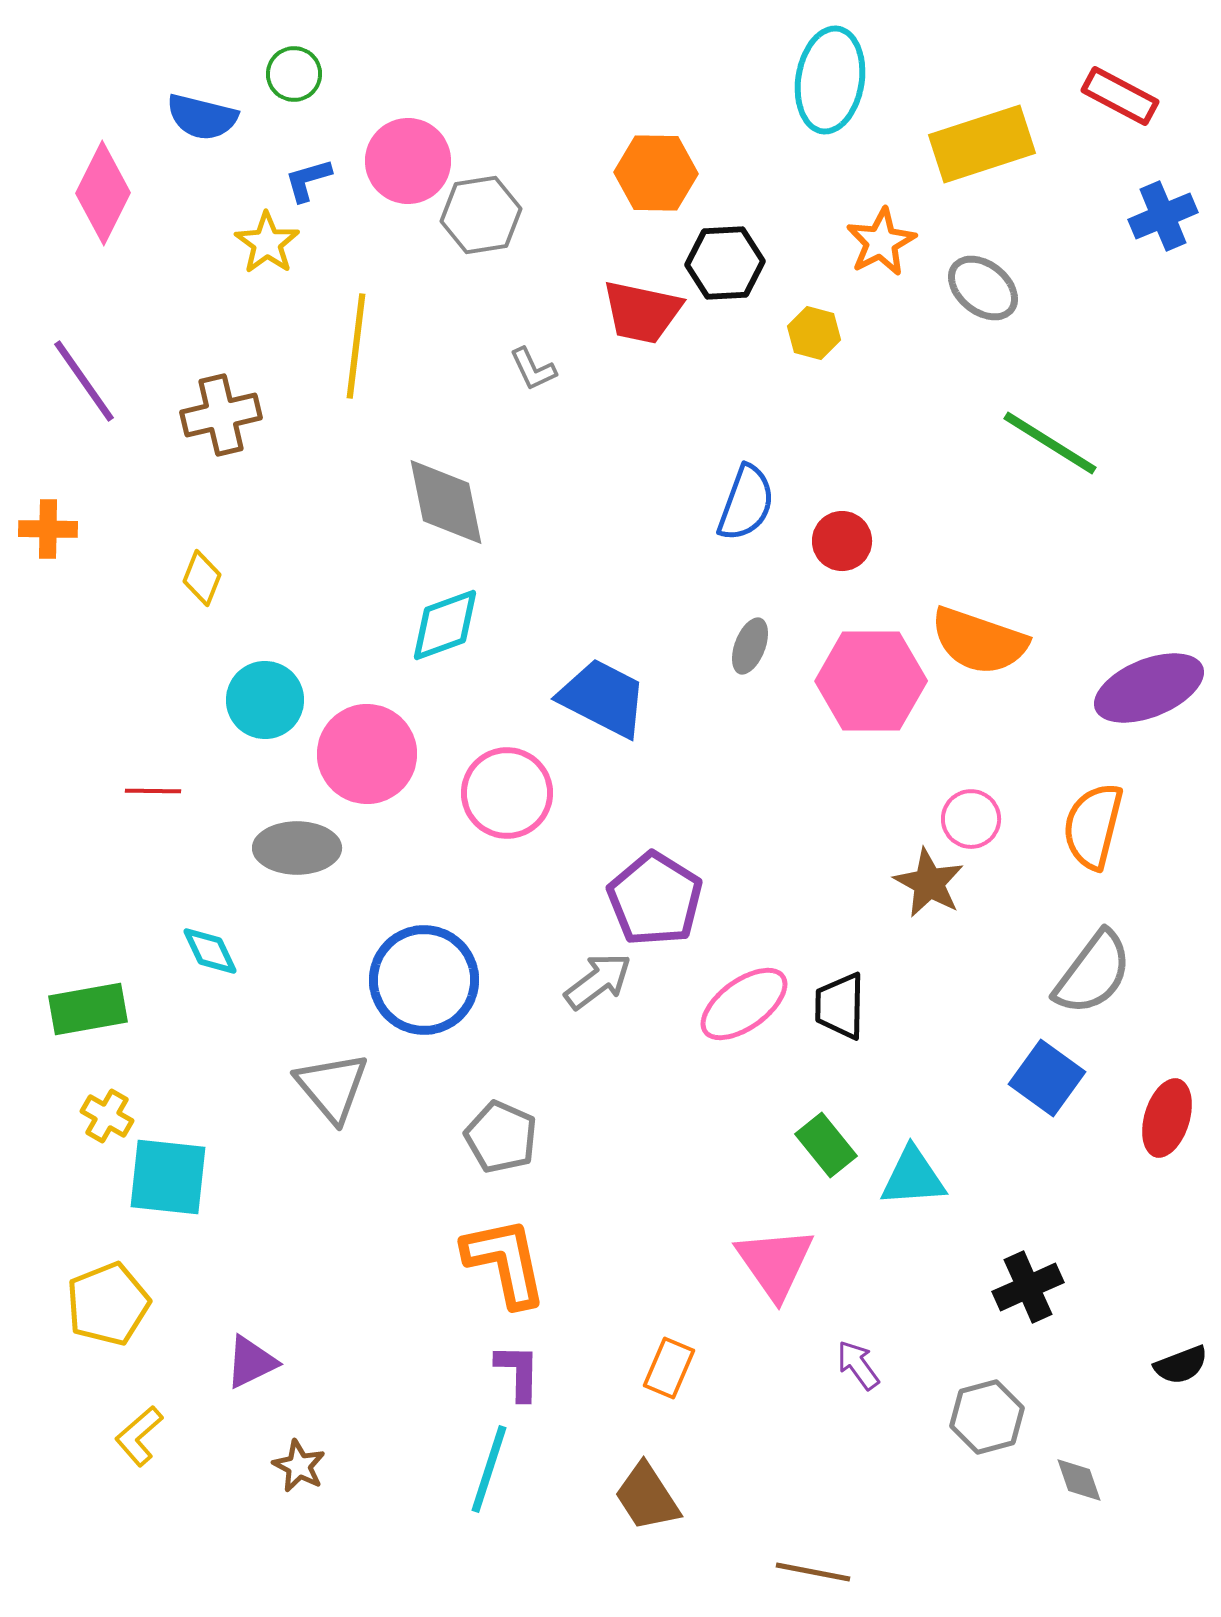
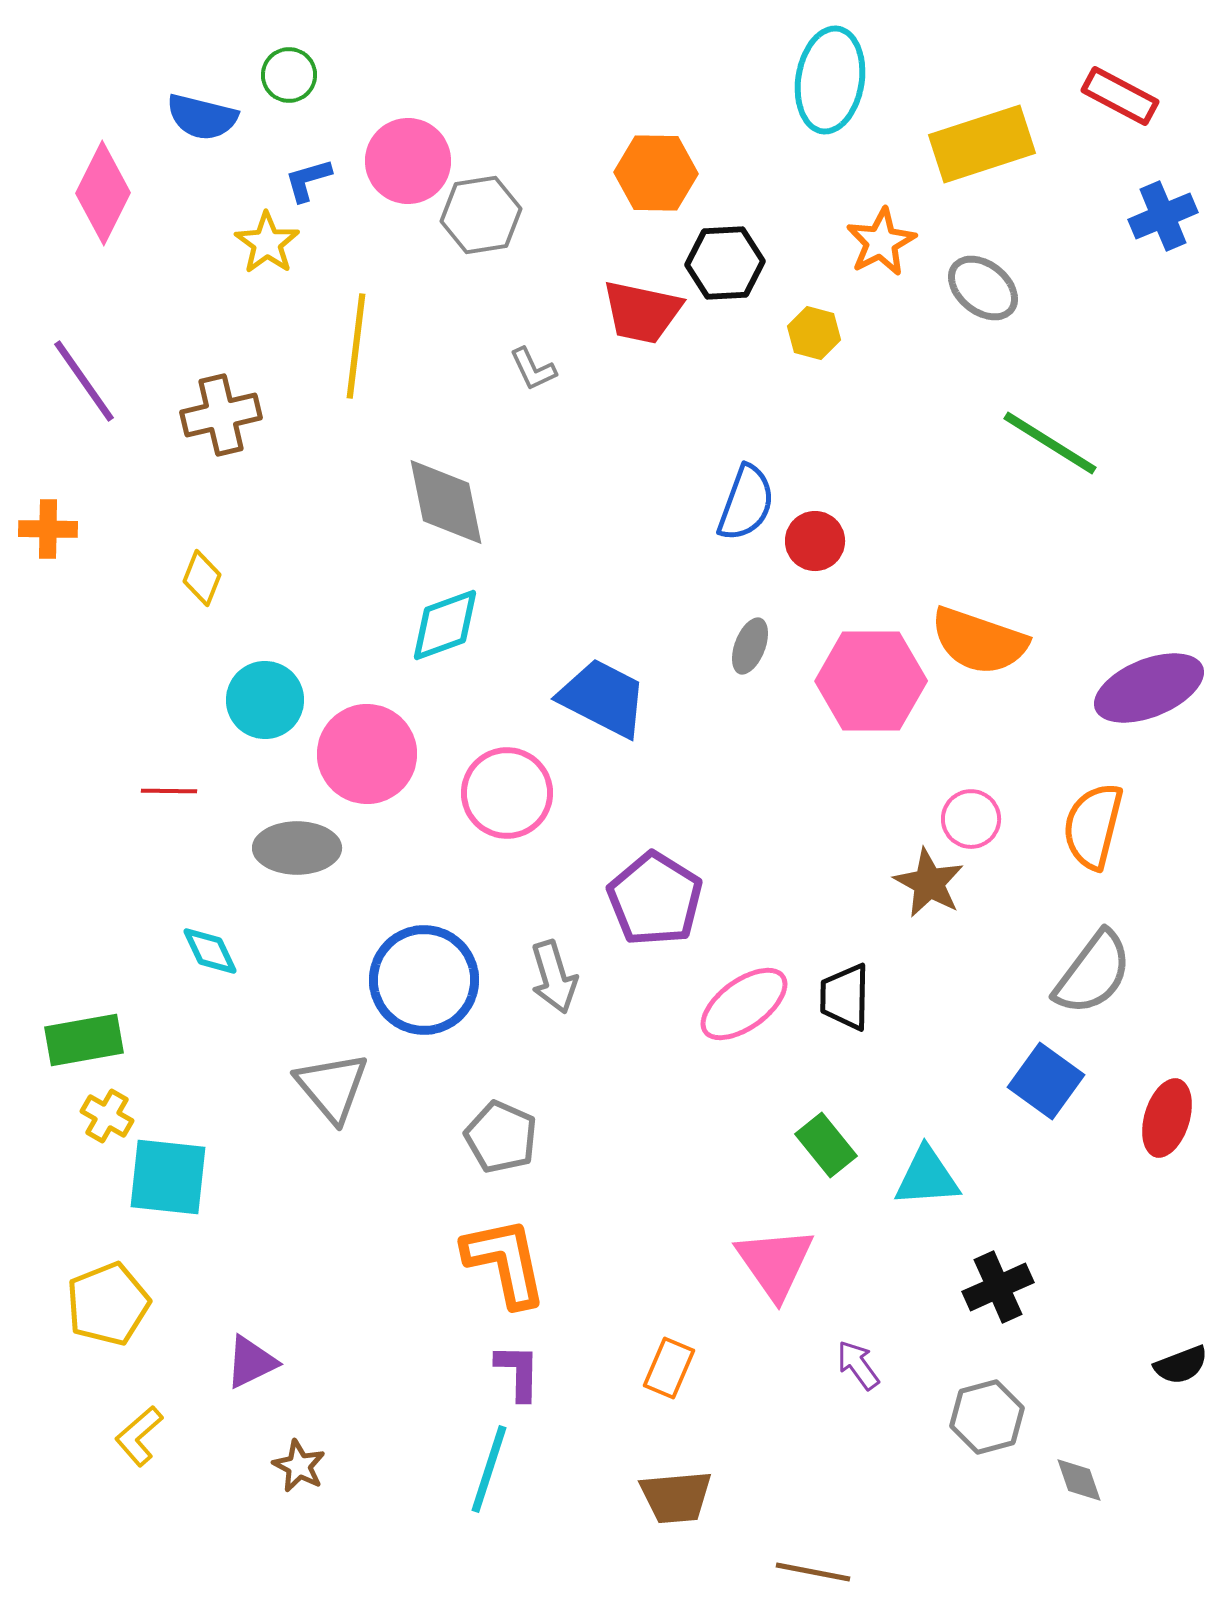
green circle at (294, 74): moved 5 px left, 1 px down
red circle at (842, 541): moved 27 px left
red line at (153, 791): moved 16 px right
gray arrow at (598, 981): moved 44 px left, 4 px up; rotated 110 degrees clockwise
black trapezoid at (840, 1006): moved 5 px right, 9 px up
green rectangle at (88, 1009): moved 4 px left, 31 px down
blue square at (1047, 1078): moved 1 px left, 3 px down
cyan triangle at (913, 1177): moved 14 px right
black cross at (1028, 1287): moved 30 px left
brown trapezoid at (647, 1497): moved 29 px right; rotated 62 degrees counterclockwise
